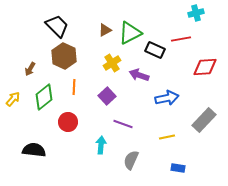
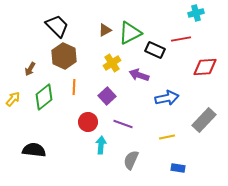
red circle: moved 20 px right
